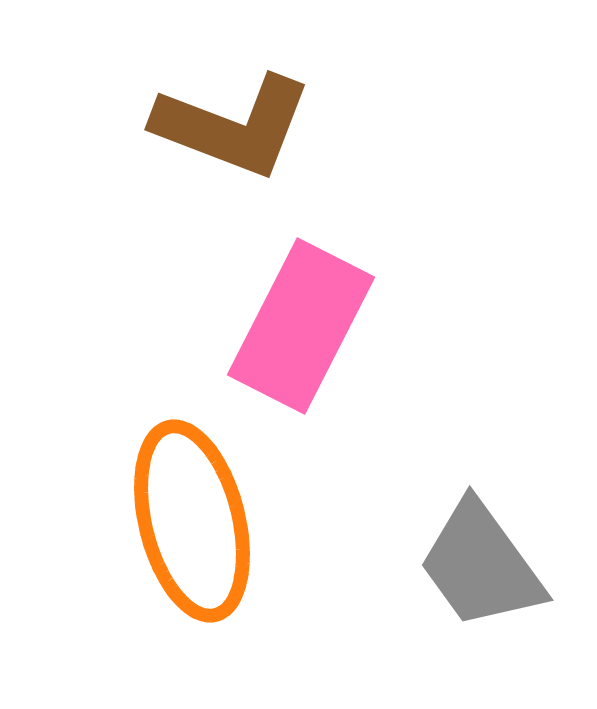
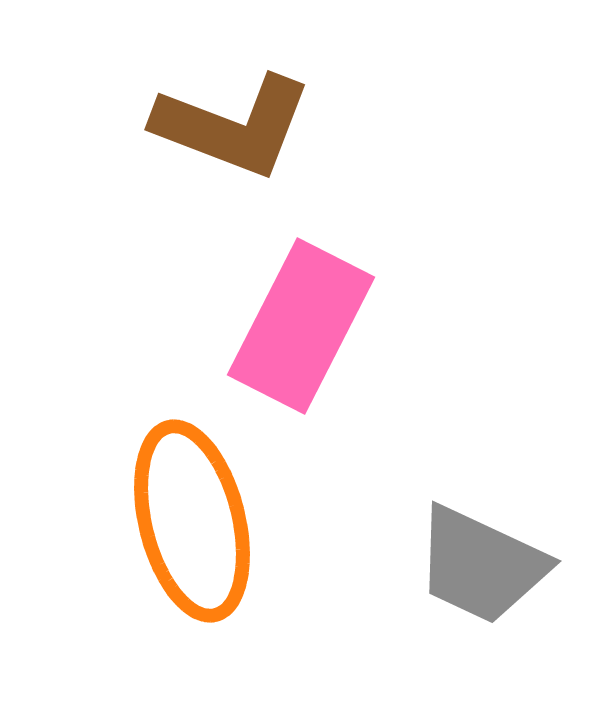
gray trapezoid: rotated 29 degrees counterclockwise
